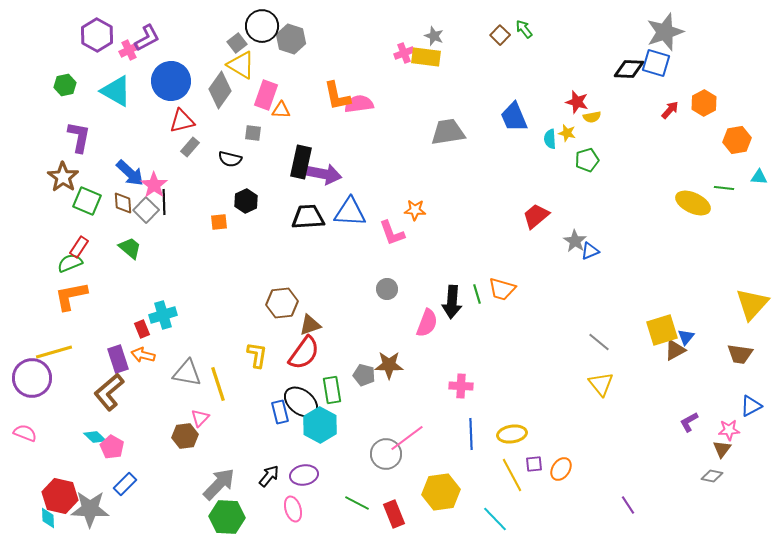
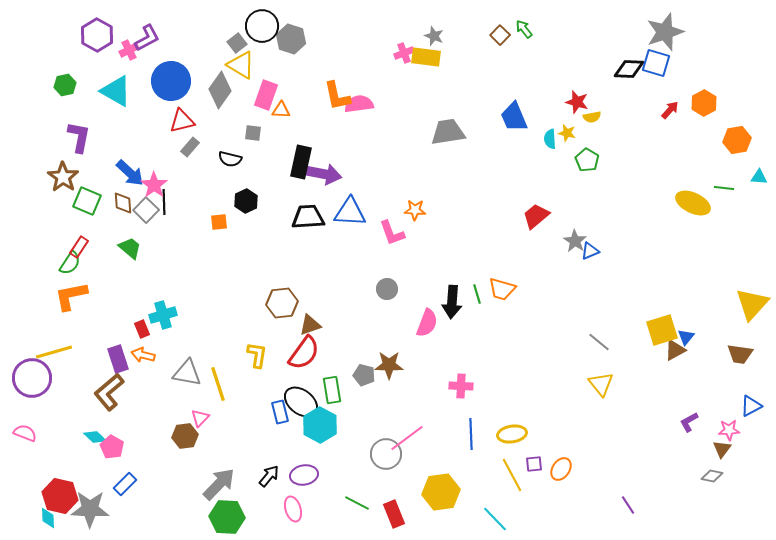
green pentagon at (587, 160): rotated 25 degrees counterclockwise
green semicircle at (70, 263): rotated 145 degrees clockwise
